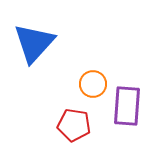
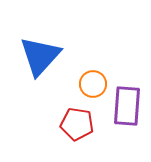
blue triangle: moved 6 px right, 13 px down
red pentagon: moved 3 px right, 1 px up
